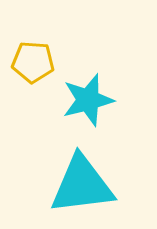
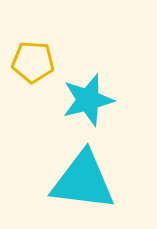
cyan triangle: moved 1 px right, 4 px up; rotated 14 degrees clockwise
